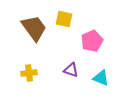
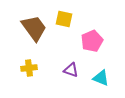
yellow cross: moved 5 px up
